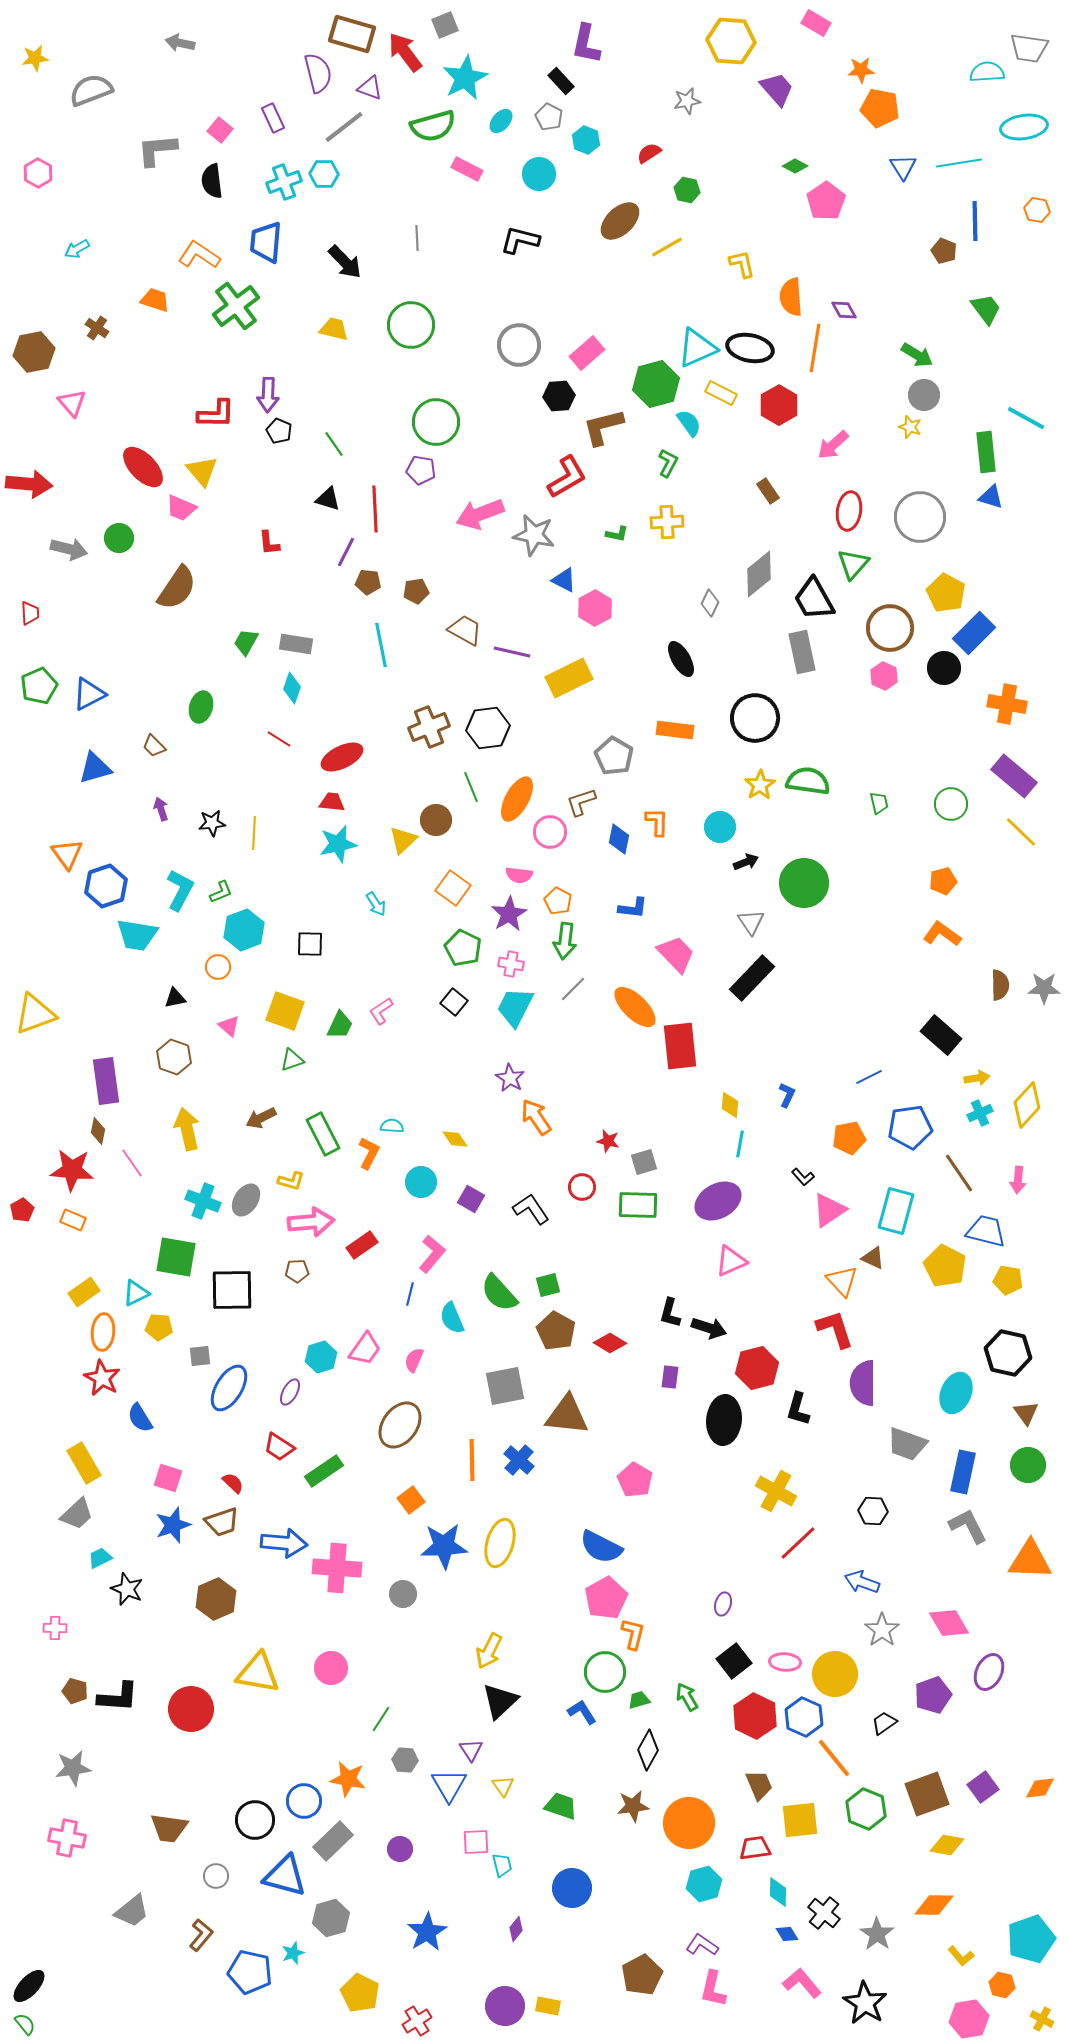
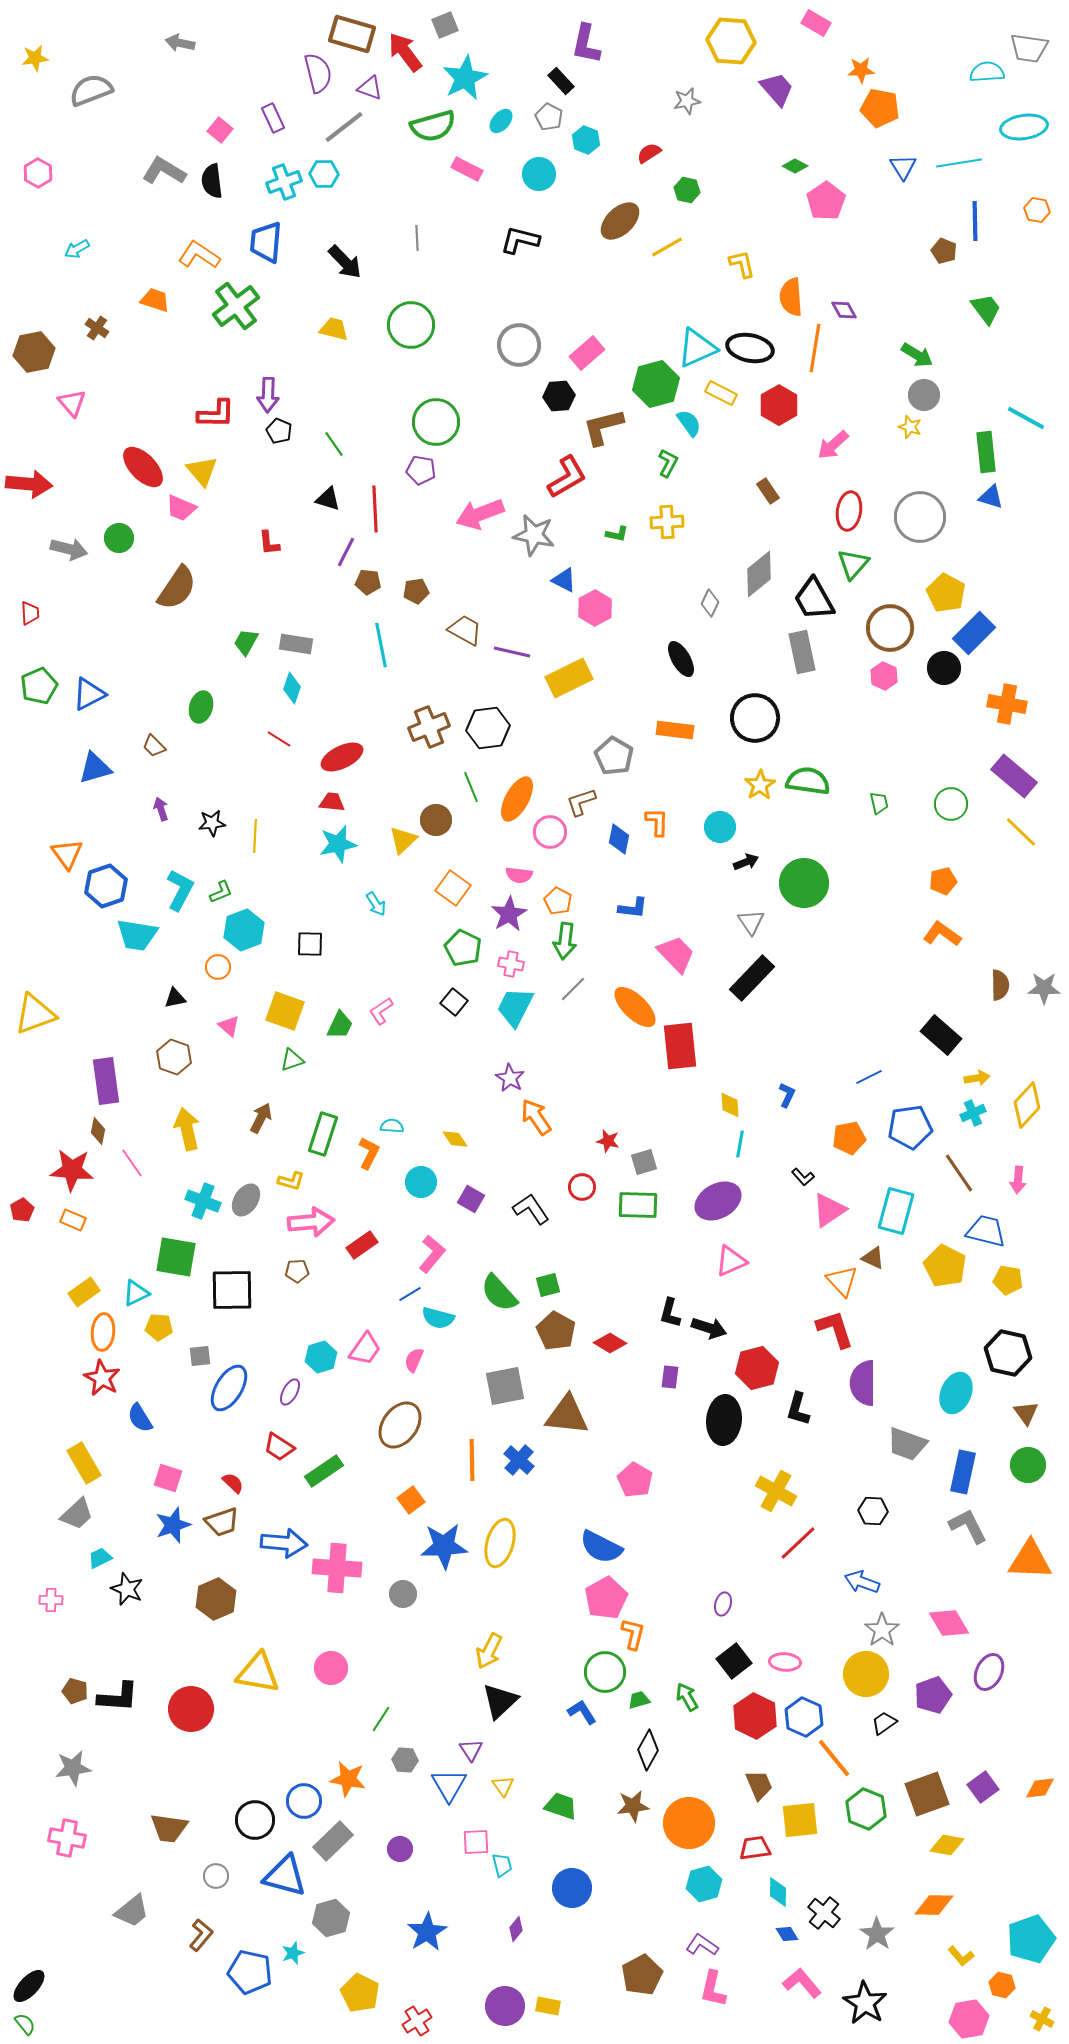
gray L-shape at (157, 150): moved 7 px right, 21 px down; rotated 36 degrees clockwise
yellow line at (254, 833): moved 1 px right, 3 px down
yellow diamond at (730, 1105): rotated 8 degrees counterclockwise
cyan cross at (980, 1113): moved 7 px left
brown arrow at (261, 1118): rotated 144 degrees clockwise
green rectangle at (323, 1134): rotated 45 degrees clockwise
blue line at (410, 1294): rotated 45 degrees clockwise
cyan semicircle at (452, 1318): moved 14 px left; rotated 52 degrees counterclockwise
pink cross at (55, 1628): moved 4 px left, 28 px up
yellow circle at (835, 1674): moved 31 px right
